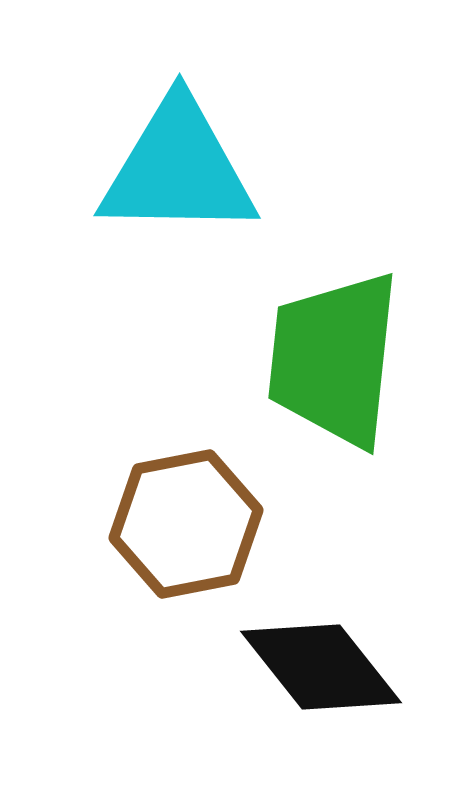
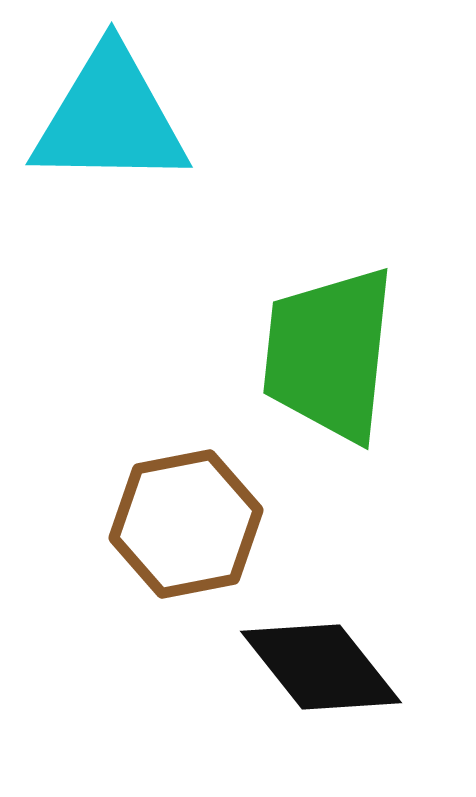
cyan triangle: moved 68 px left, 51 px up
green trapezoid: moved 5 px left, 5 px up
